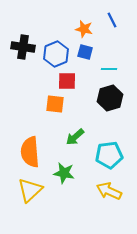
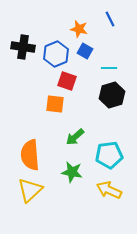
blue line: moved 2 px left, 1 px up
orange star: moved 5 px left
blue square: moved 1 px up; rotated 14 degrees clockwise
cyan line: moved 1 px up
red square: rotated 18 degrees clockwise
black hexagon: moved 2 px right, 3 px up
orange semicircle: moved 3 px down
green star: moved 8 px right, 1 px up
yellow arrow: moved 1 px up
